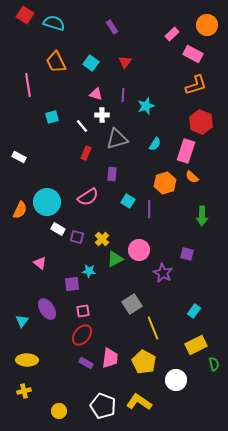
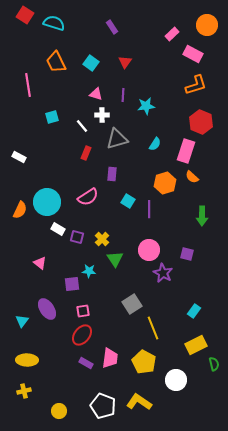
cyan star at (146, 106): rotated 12 degrees clockwise
pink circle at (139, 250): moved 10 px right
green triangle at (115, 259): rotated 36 degrees counterclockwise
